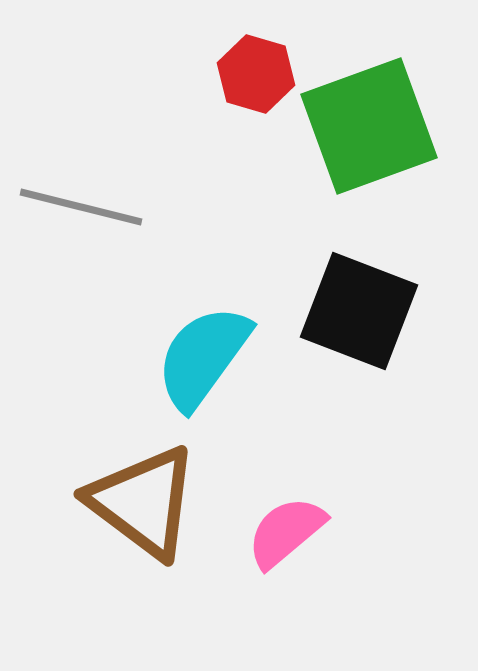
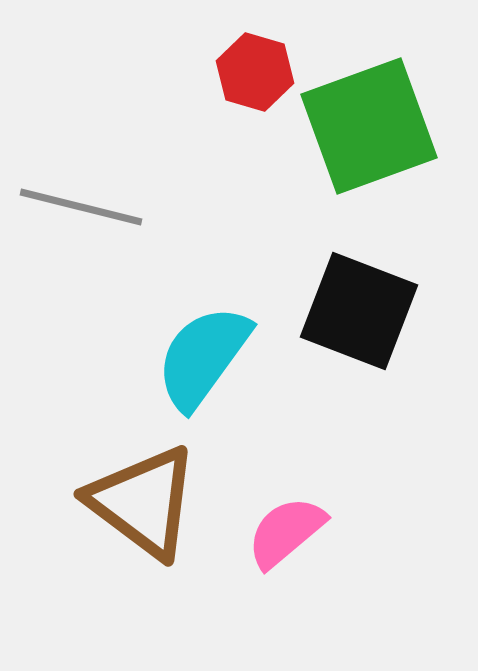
red hexagon: moved 1 px left, 2 px up
